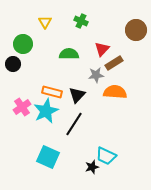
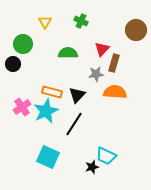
green semicircle: moved 1 px left, 1 px up
brown rectangle: rotated 42 degrees counterclockwise
gray star: moved 1 px up
